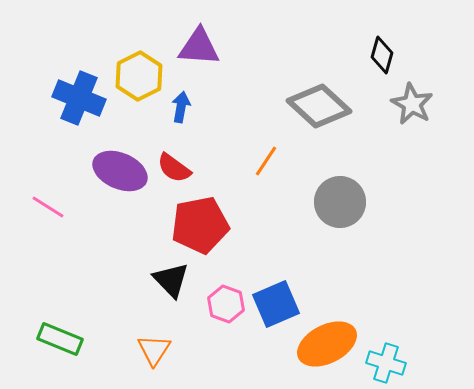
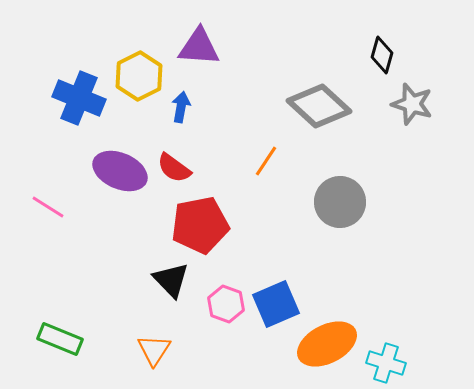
gray star: rotated 12 degrees counterclockwise
